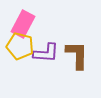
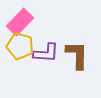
pink rectangle: moved 3 px left, 2 px up; rotated 16 degrees clockwise
